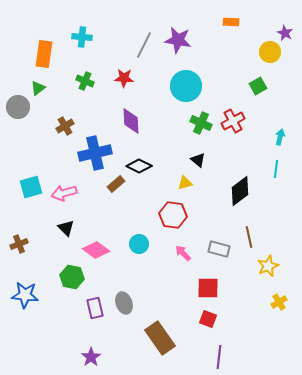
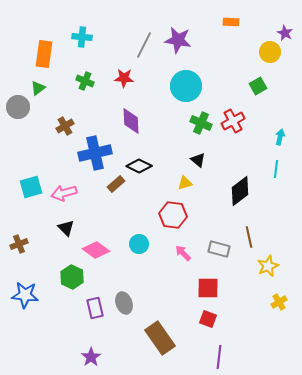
green hexagon at (72, 277): rotated 15 degrees clockwise
